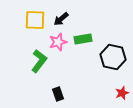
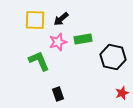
green L-shape: rotated 60 degrees counterclockwise
